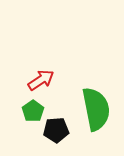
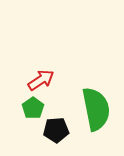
green pentagon: moved 3 px up
